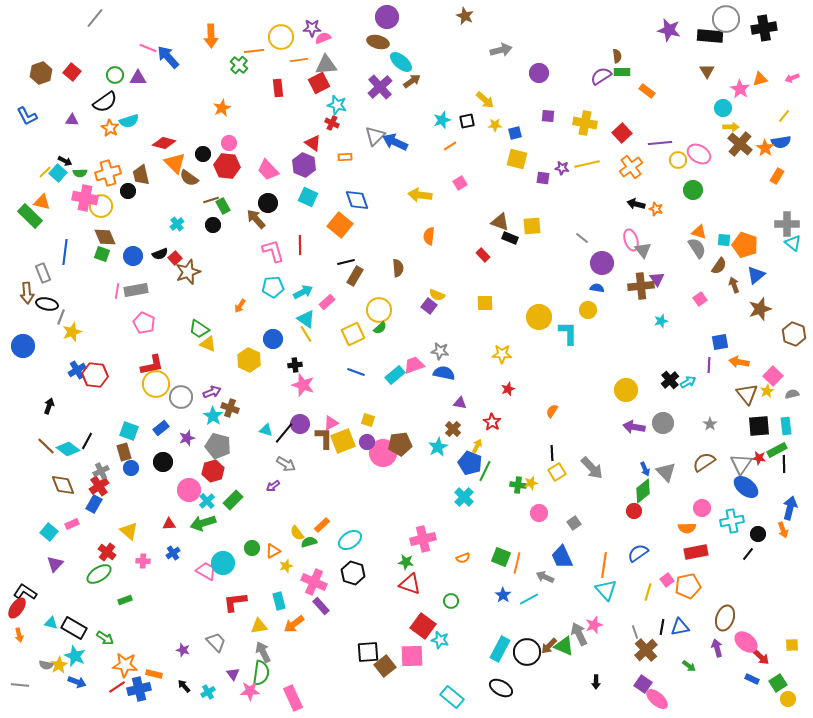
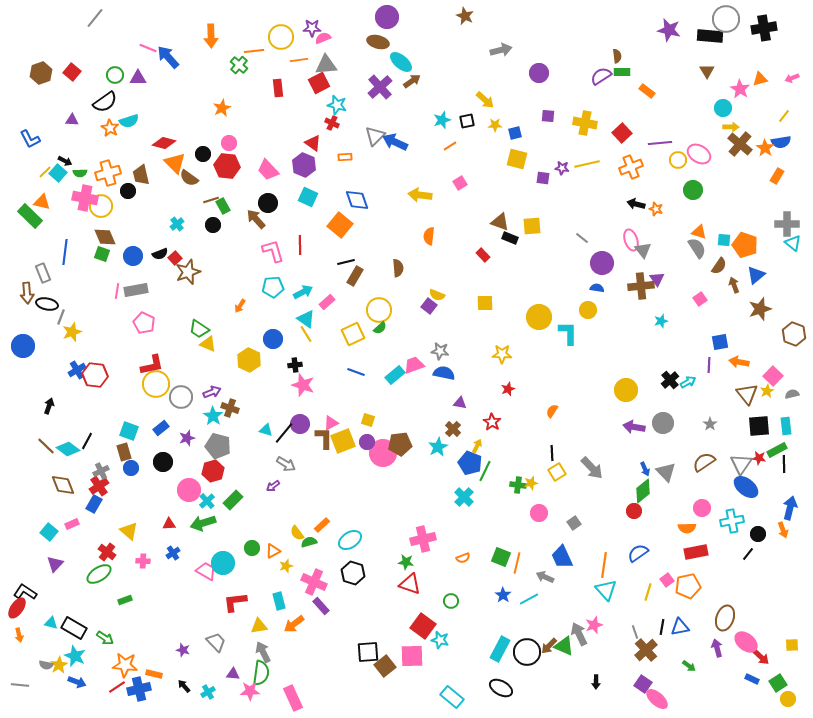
blue L-shape at (27, 116): moved 3 px right, 23 px down
orange cross at (631, 167): rotated 15 degrees clockwise
purple triangle at (233, 674): rotated 48 degrees counterclockwise
